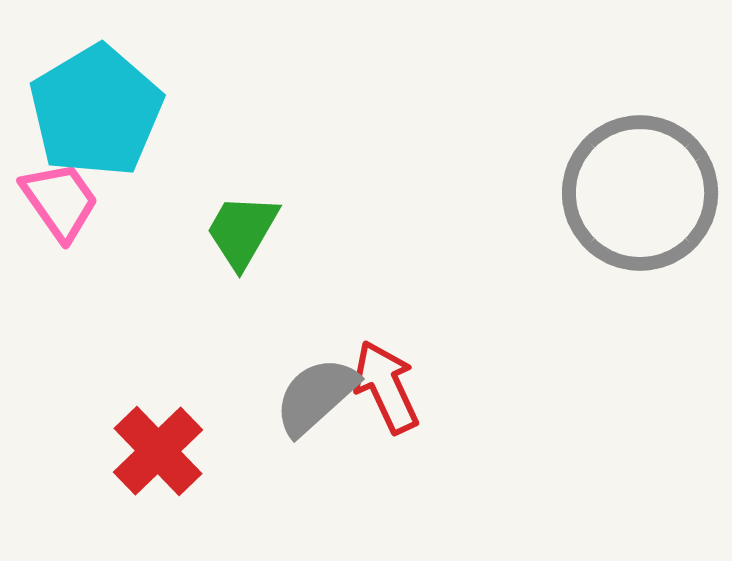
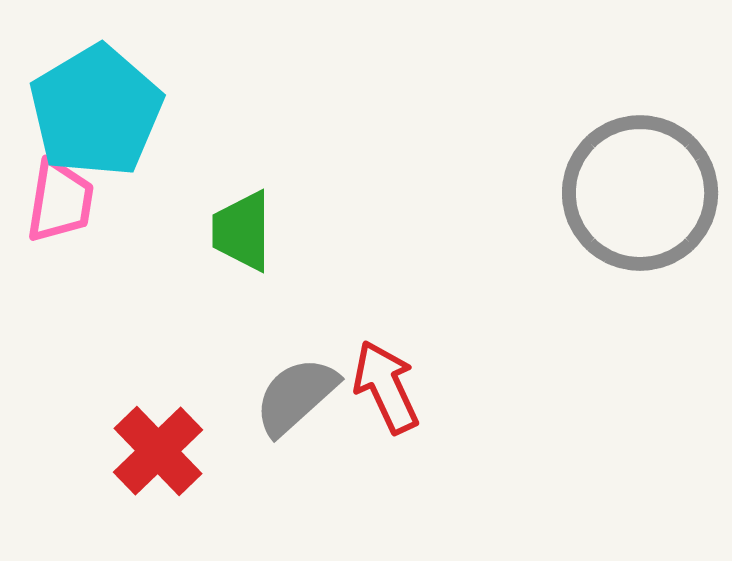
pink trapezoid: rotated 44 degrees clockwise
green trapezoid: rotated 30 degrees counterclockwise
gray semicircle: moved 20 px left
